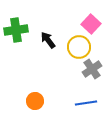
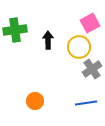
pink square: moved 1 px left, 1 px up; rotated 18 degrees clockwise
green cross: moved 1 px left
black arrow: rotated 36 degrees clockwise
